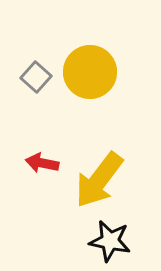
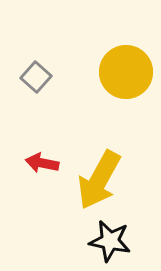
yellow circle: moved 36 px right
yellow arrow: rotated 8 degrees counterclockwise
